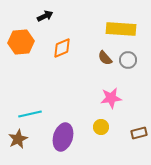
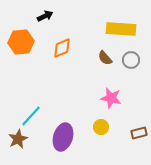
gray circle: moved 3 px right
pink star: rotated 20 degrees clockwise
cyan line: moved 1 px right, 2 px down; rotated 35 degrees counterclockwise
